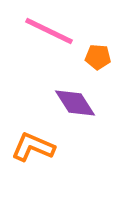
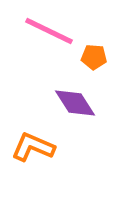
orange pentagon: moved 4 px left
